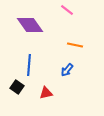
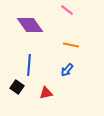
orange line: moved 4 px left
